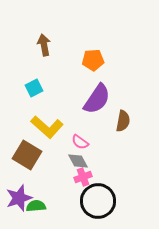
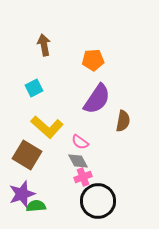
purple star: moved 3 px right, 4 px up
